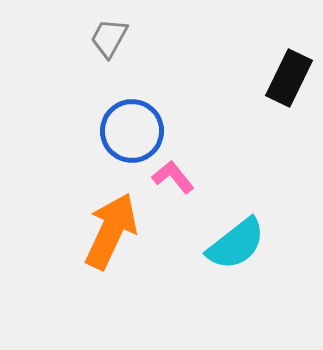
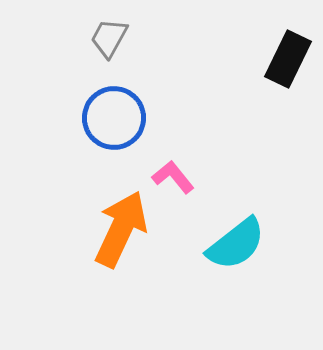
black rectangle: moved 1 px left, 19 px up
blue circle: moved 18 px left, 13 px up
orange arrow: moved 10 px right, 2 px up
